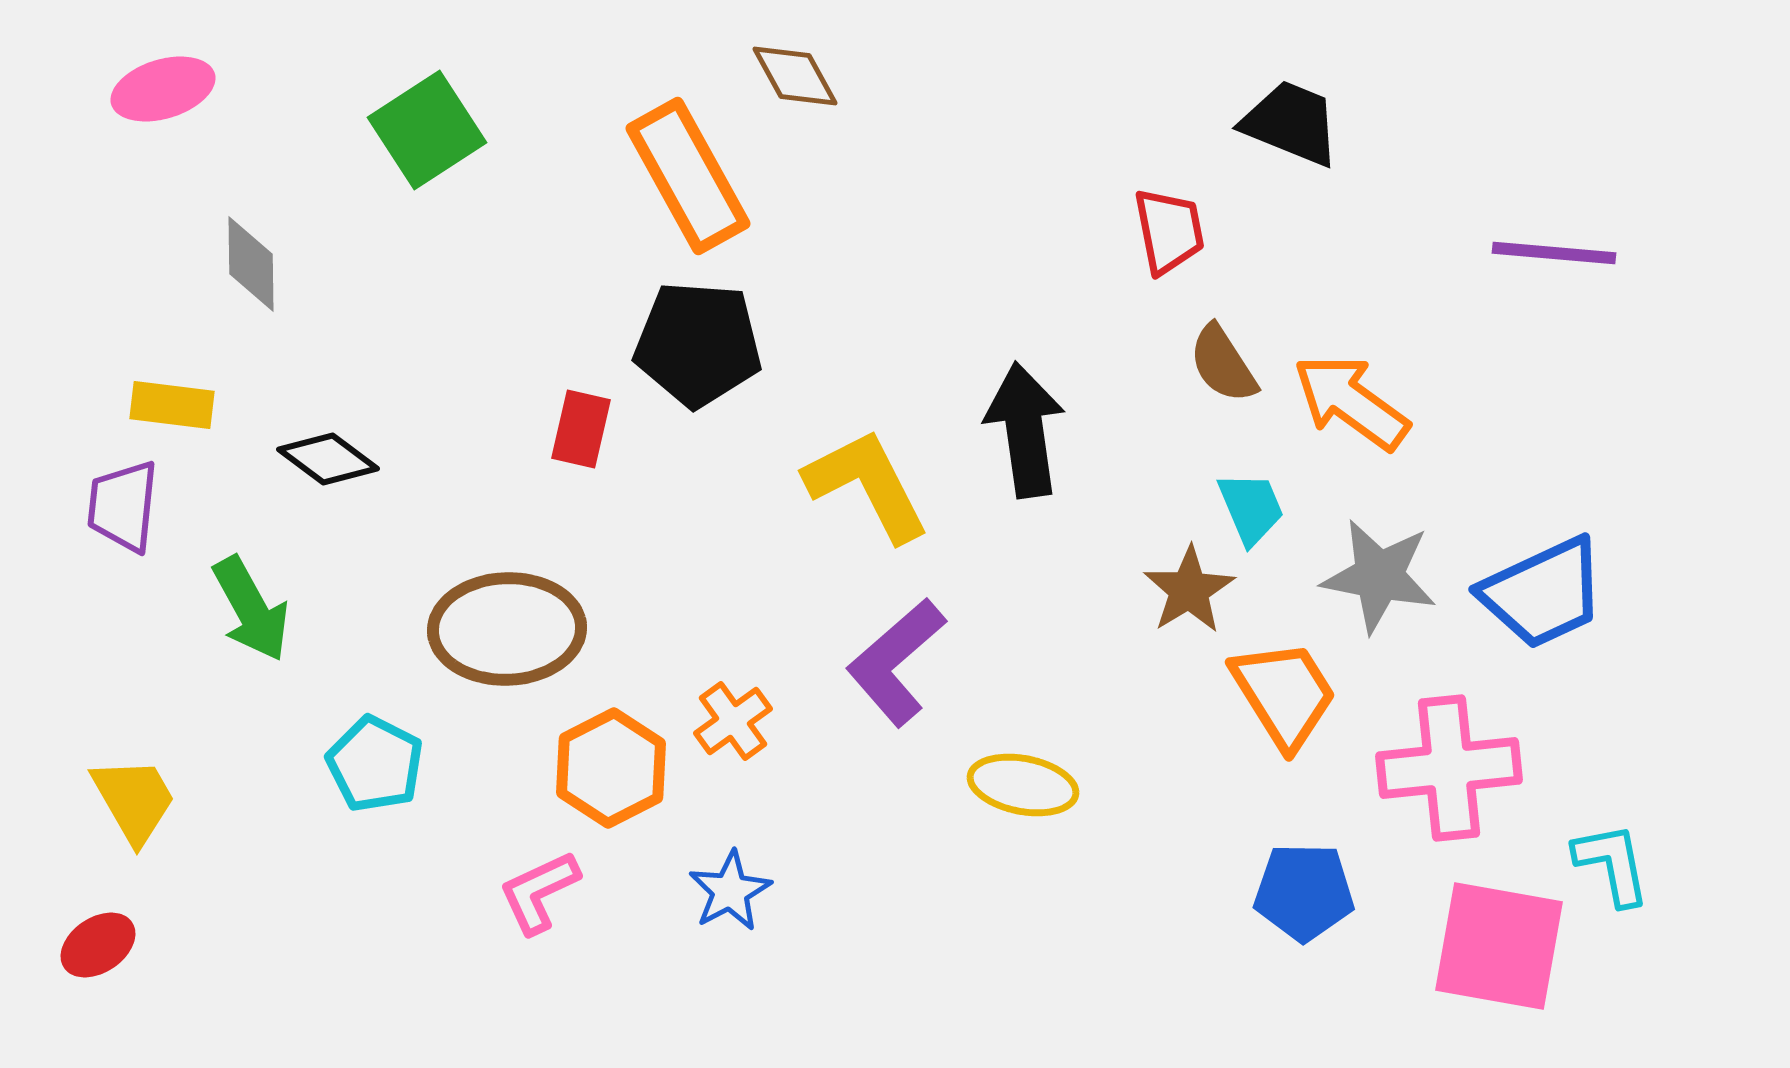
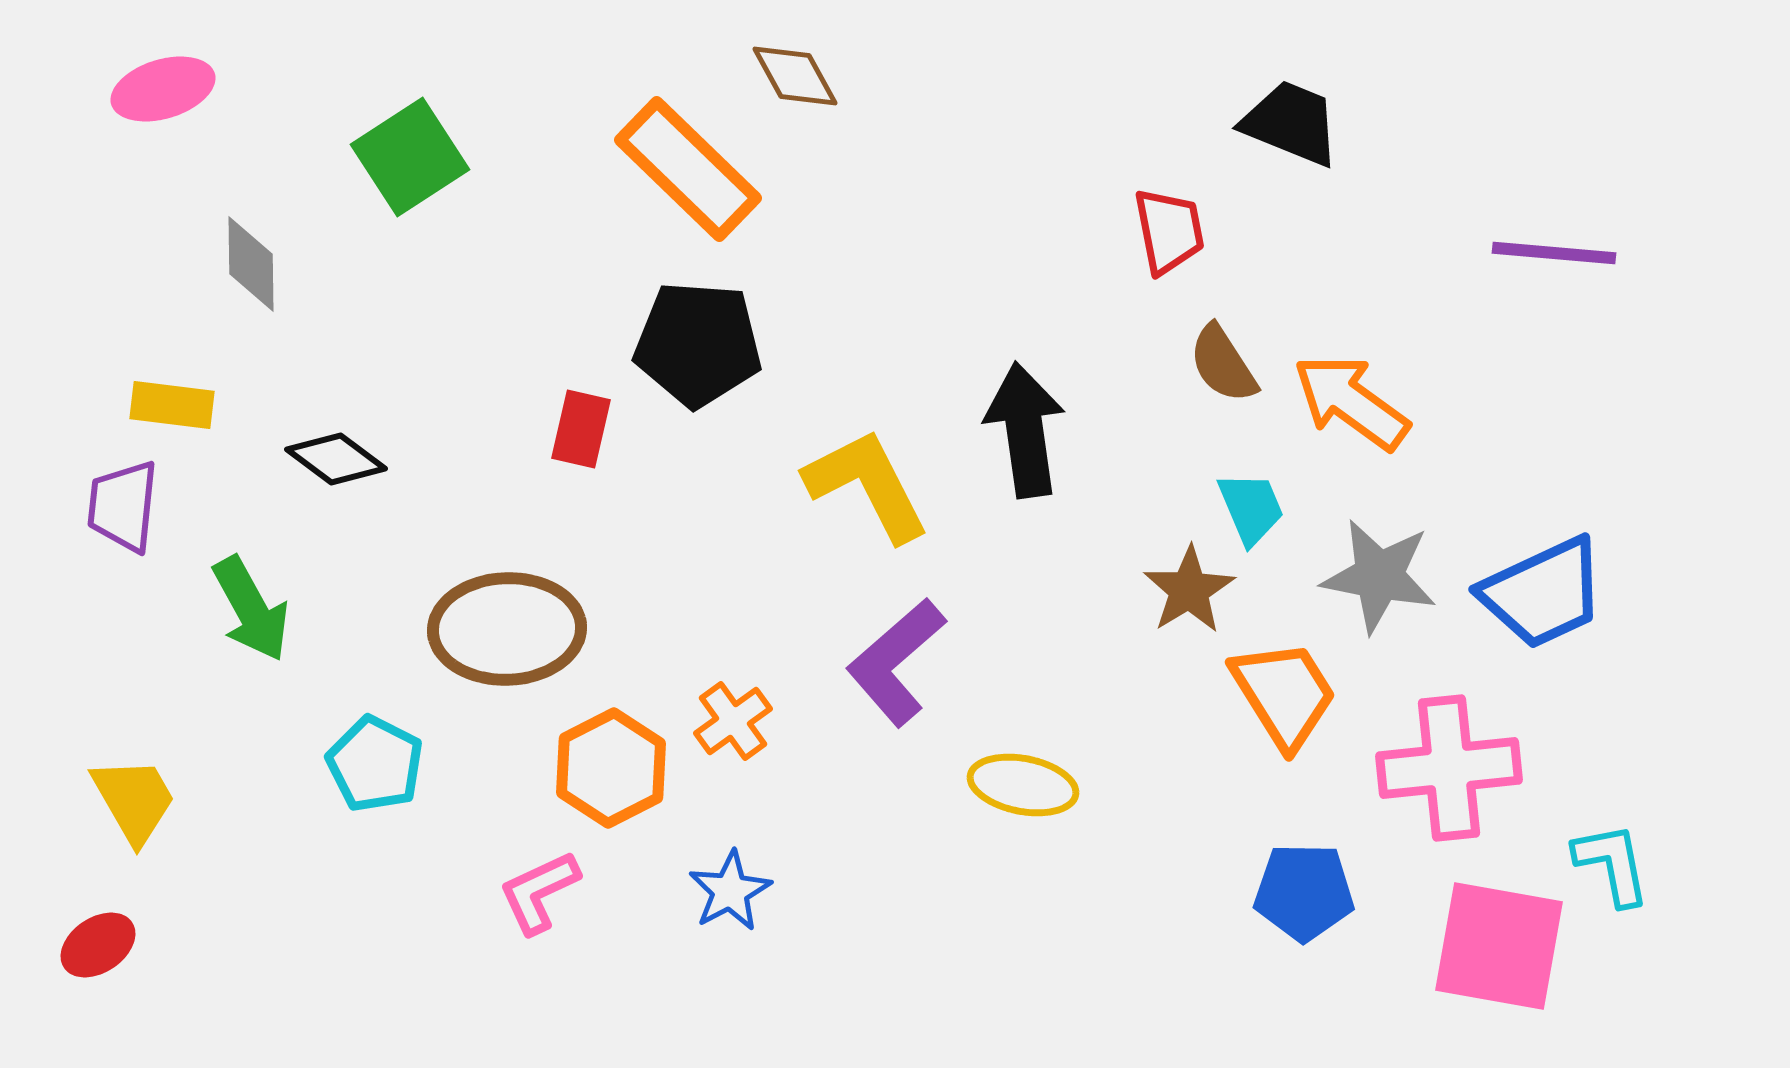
green square: moved 17 px left, 27 px down
orange rectangle: moved 7 px up; rotated 17 degrees counterclockwise
black diamond: moved 8 px right
